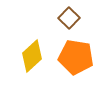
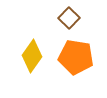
yellow diamond: rotated 12 degrees counterclockwise
